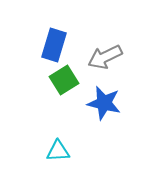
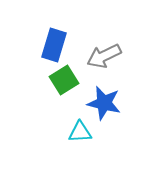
gray arrow: moved 1 px left, 1 px up
cyan triangle: moved 22 px right, 19 px up
